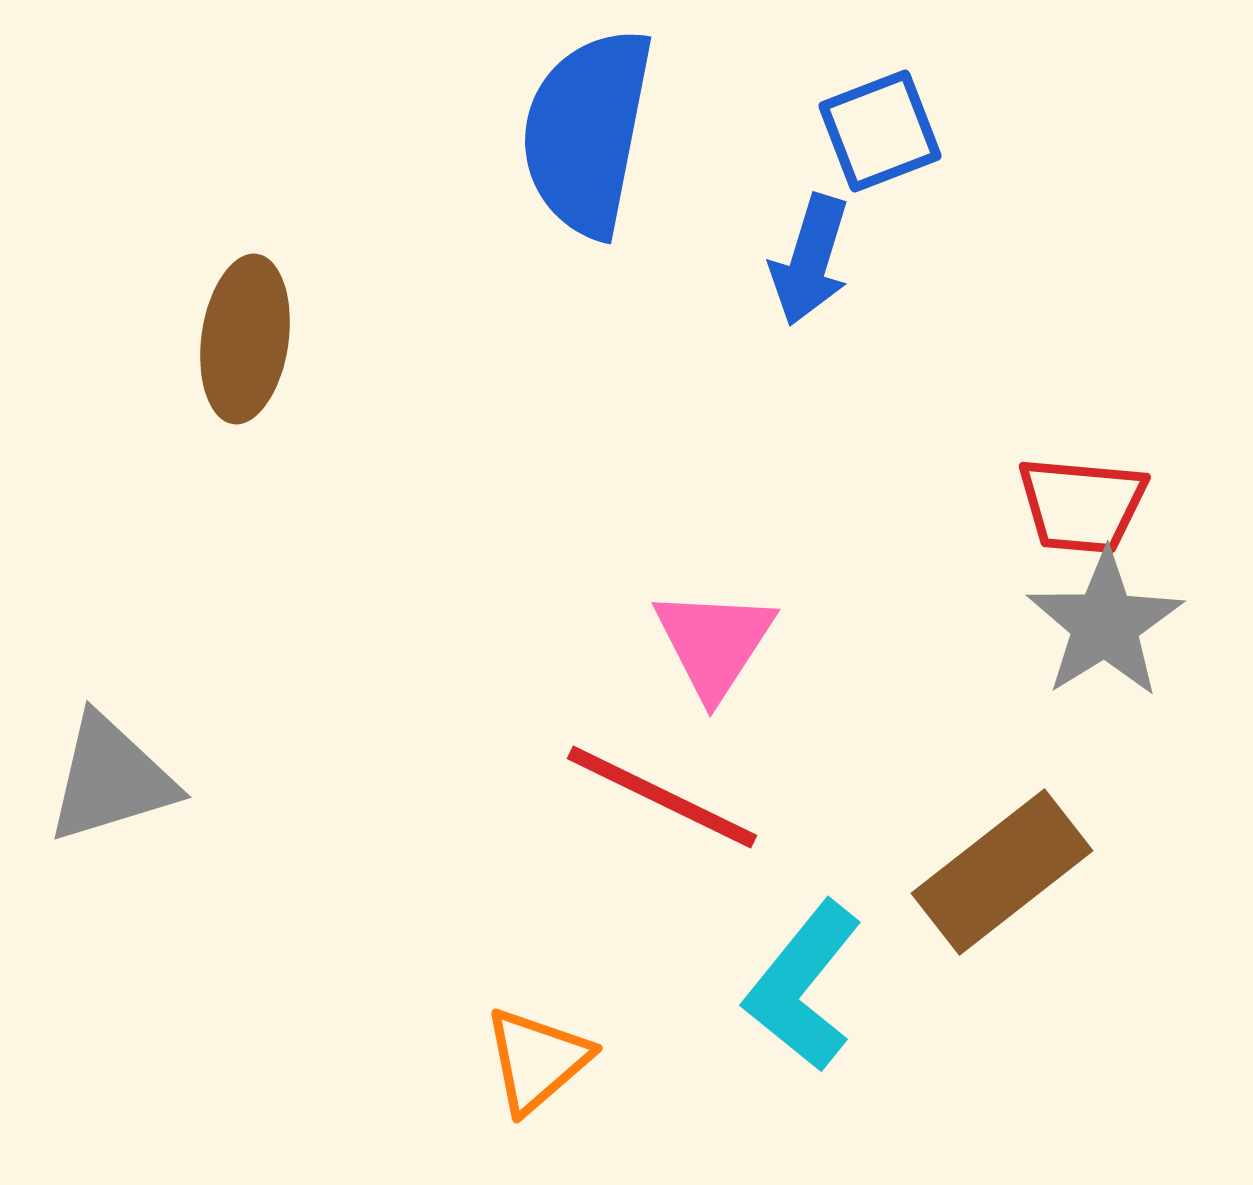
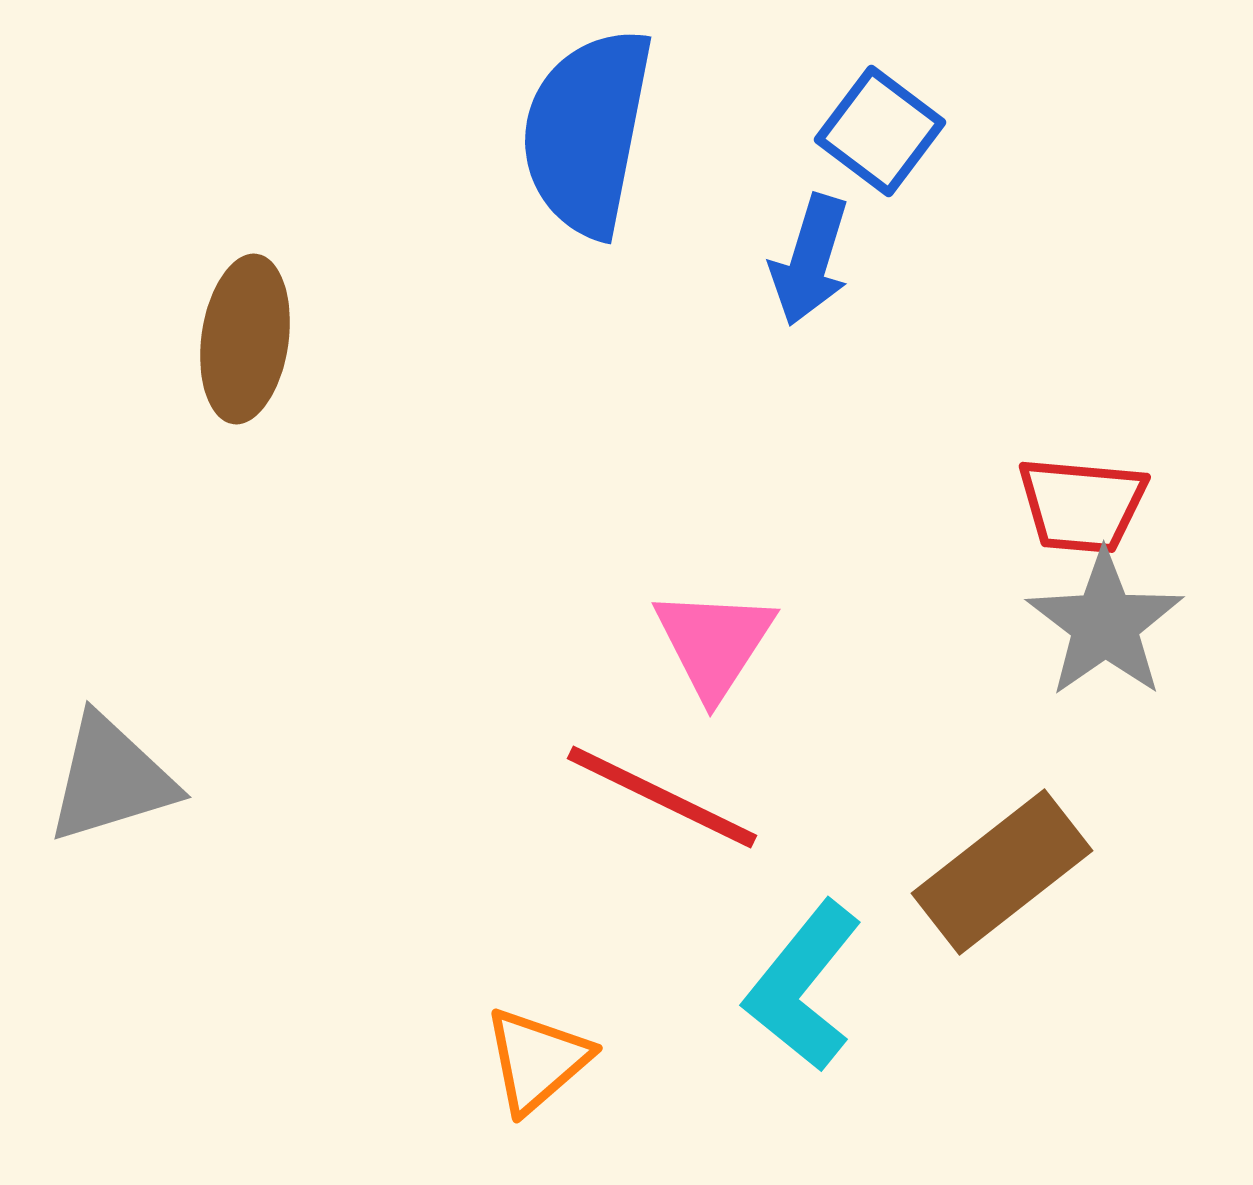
blue square: rotated 32 degrees counterclockwise
gray star: rotated 3 degrees counterclockwise
